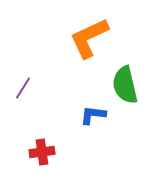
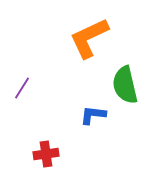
purple line: moved 1 px left
red cross: moved 4 px right, 2 px down
